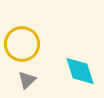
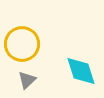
cyan diamond: moved 1 px right
